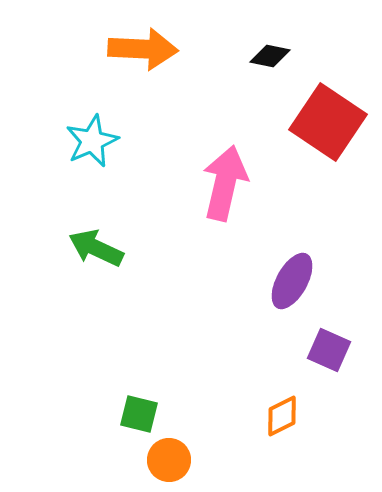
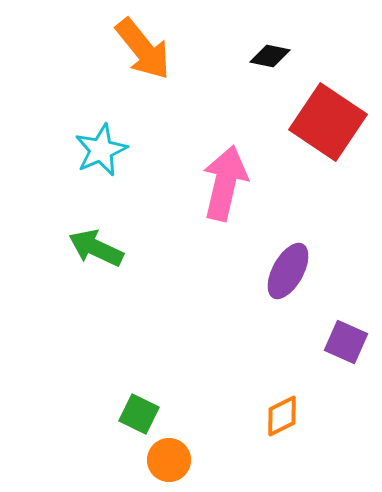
orange arrow: rotated 48 degrees clockwise
cyan star: moved 9 px right, 9 px down
purple ellipse: moved 4 px left, 10 px up
purple square: moved 17 px right, 8 px up
green square: rotated 12 degrees clockwise
